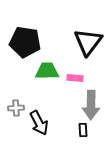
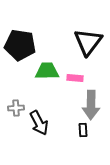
black pentagon: moved 5 px left, 3 px down
